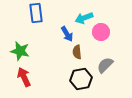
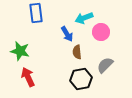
red arrow: moved 4 px right
